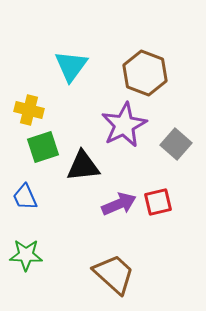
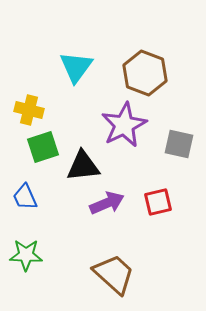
cyan triangle: moved 5 px right, 1 px down
gray square: moved 3 px right; rotated 28 degrees counterclockwise
purple arrow: moved 12 px left, 1 px up
